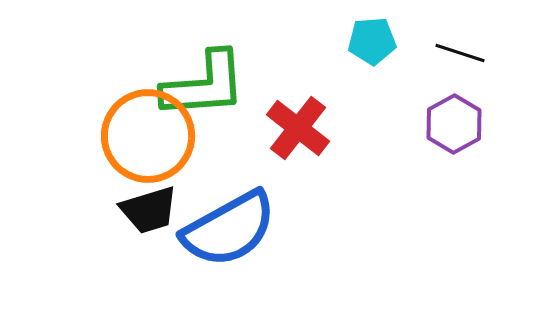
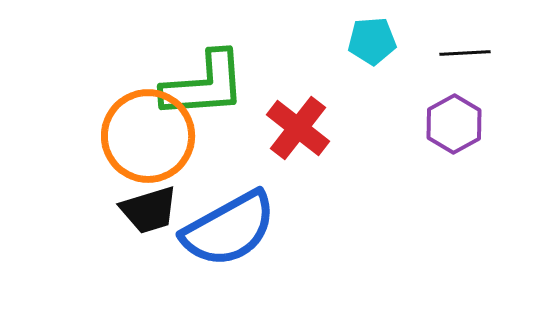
black line: moved 5 px right; rotated 21 degrees counterclockwise
